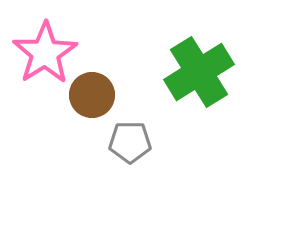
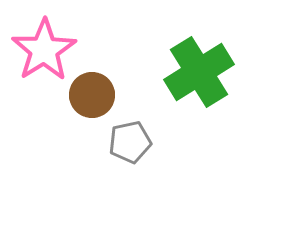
pink star: moved 1 px left, 3 px up
gray pentagon: rotated 12 degrees counterclockwise
